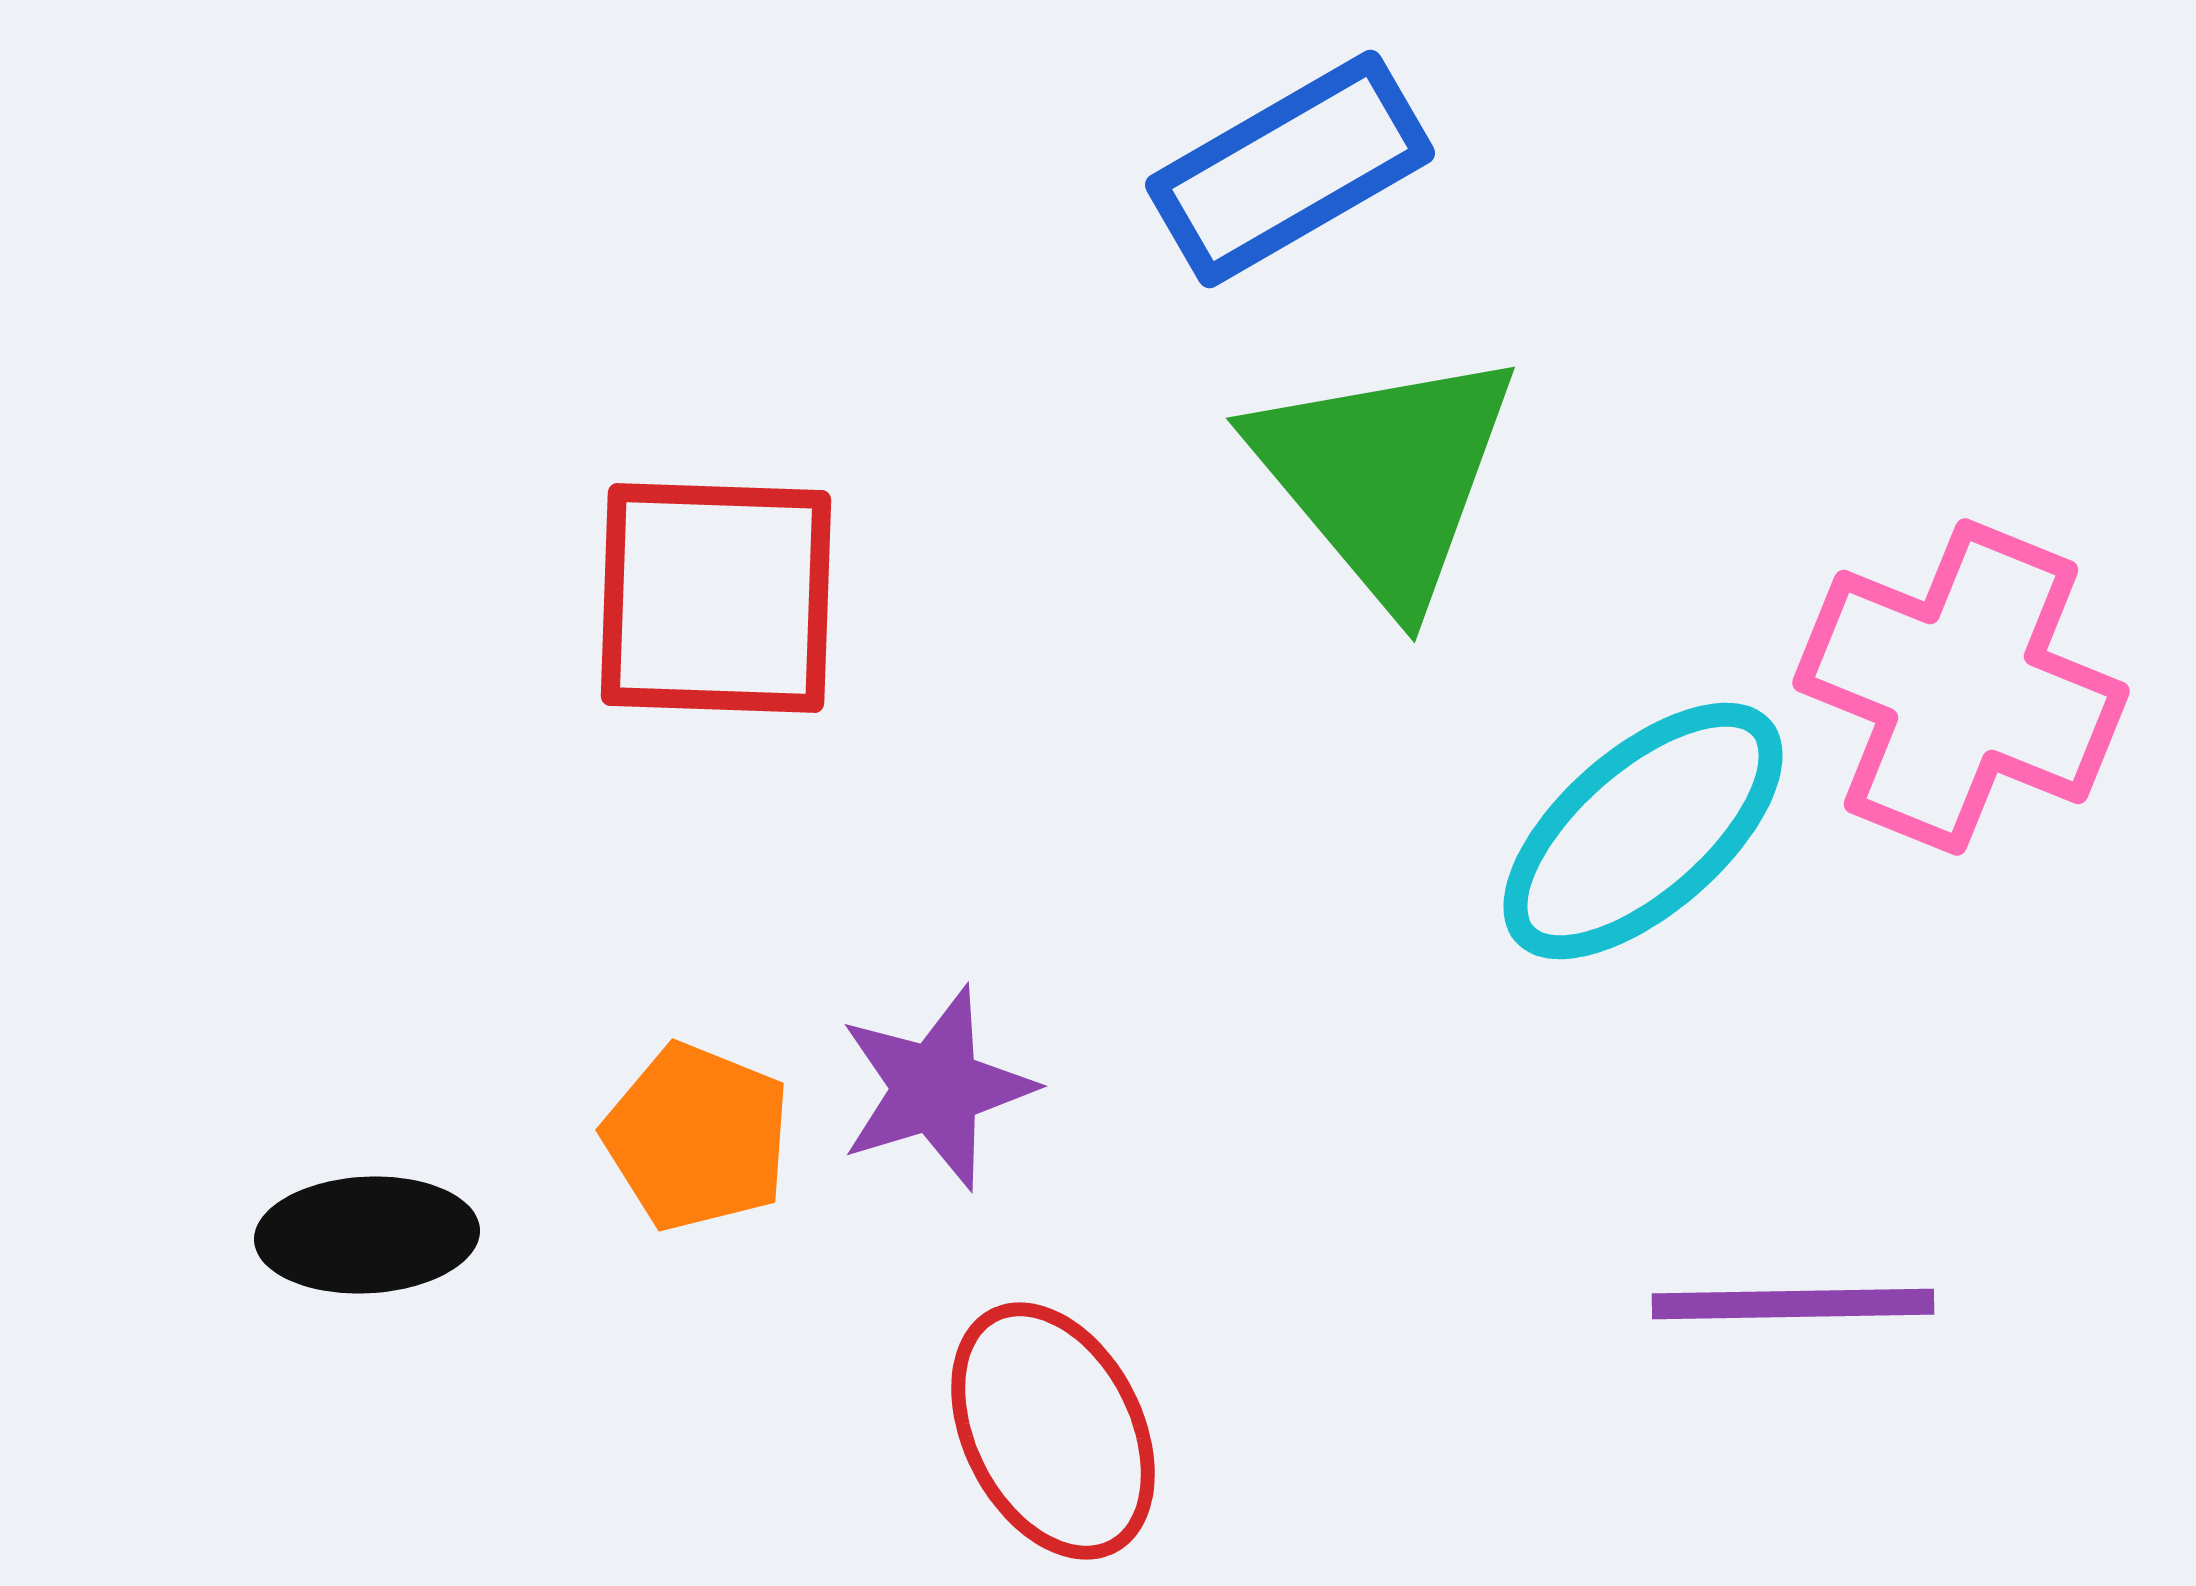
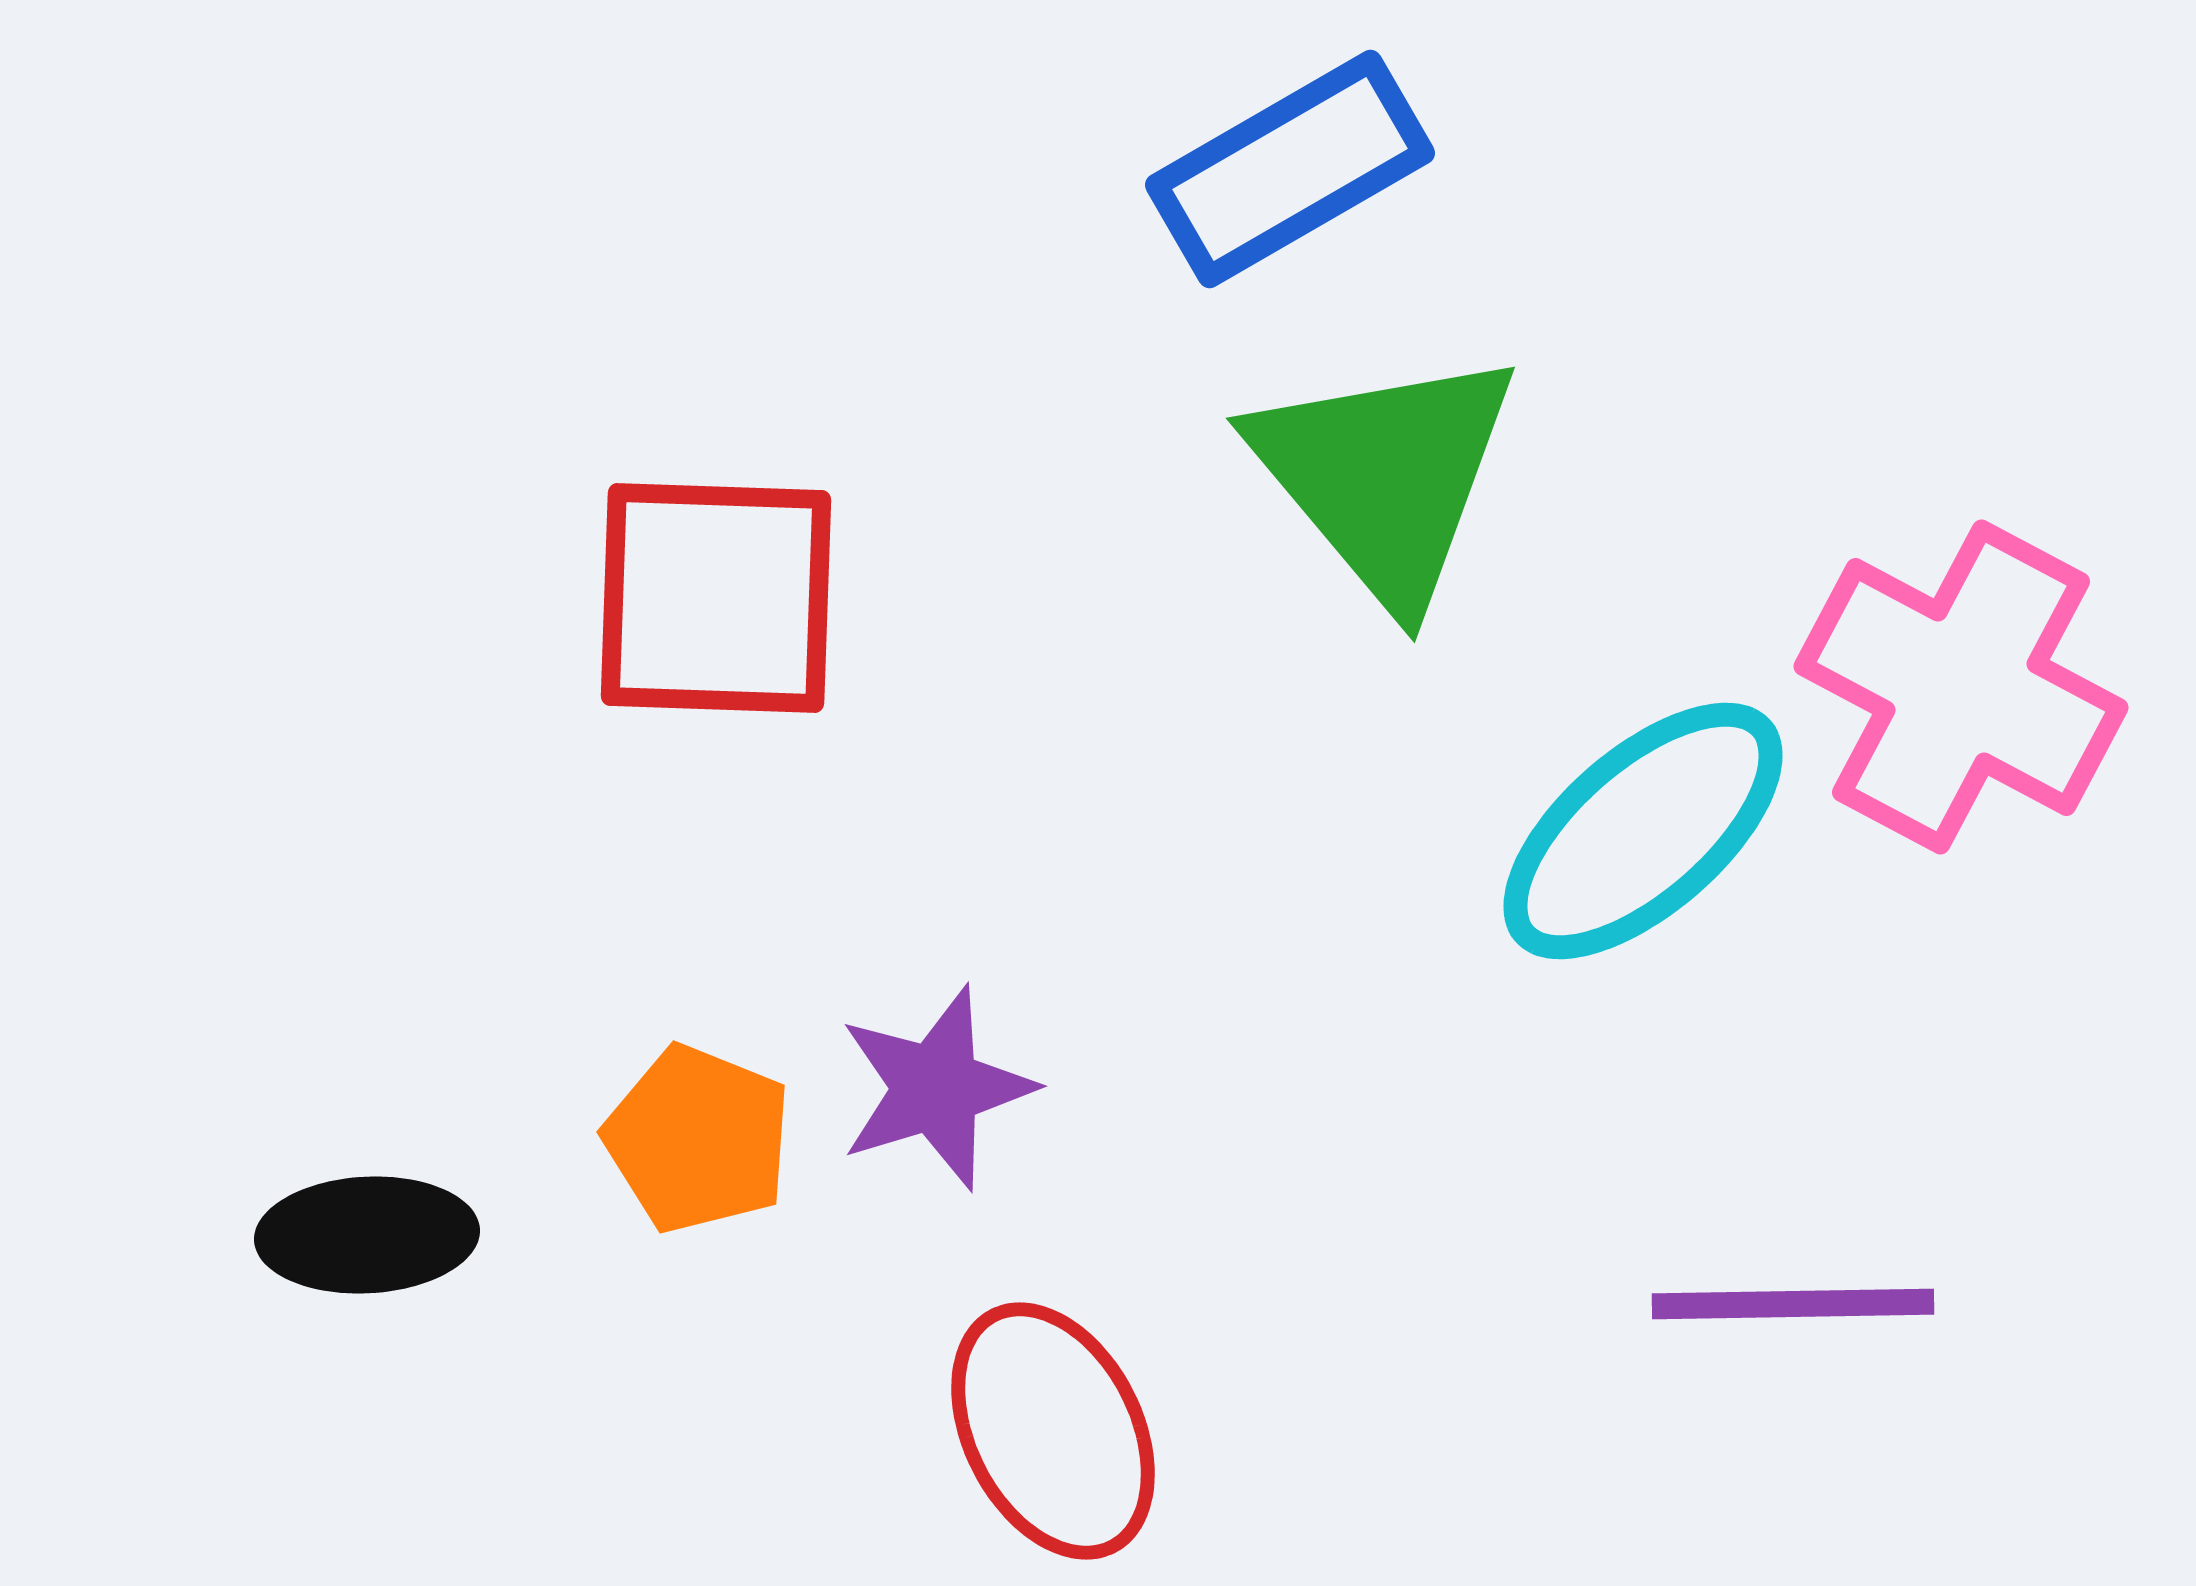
pink cross: rotated 6 degrees clockwise
orange pentagon: moved 1 px right, 2 px down
